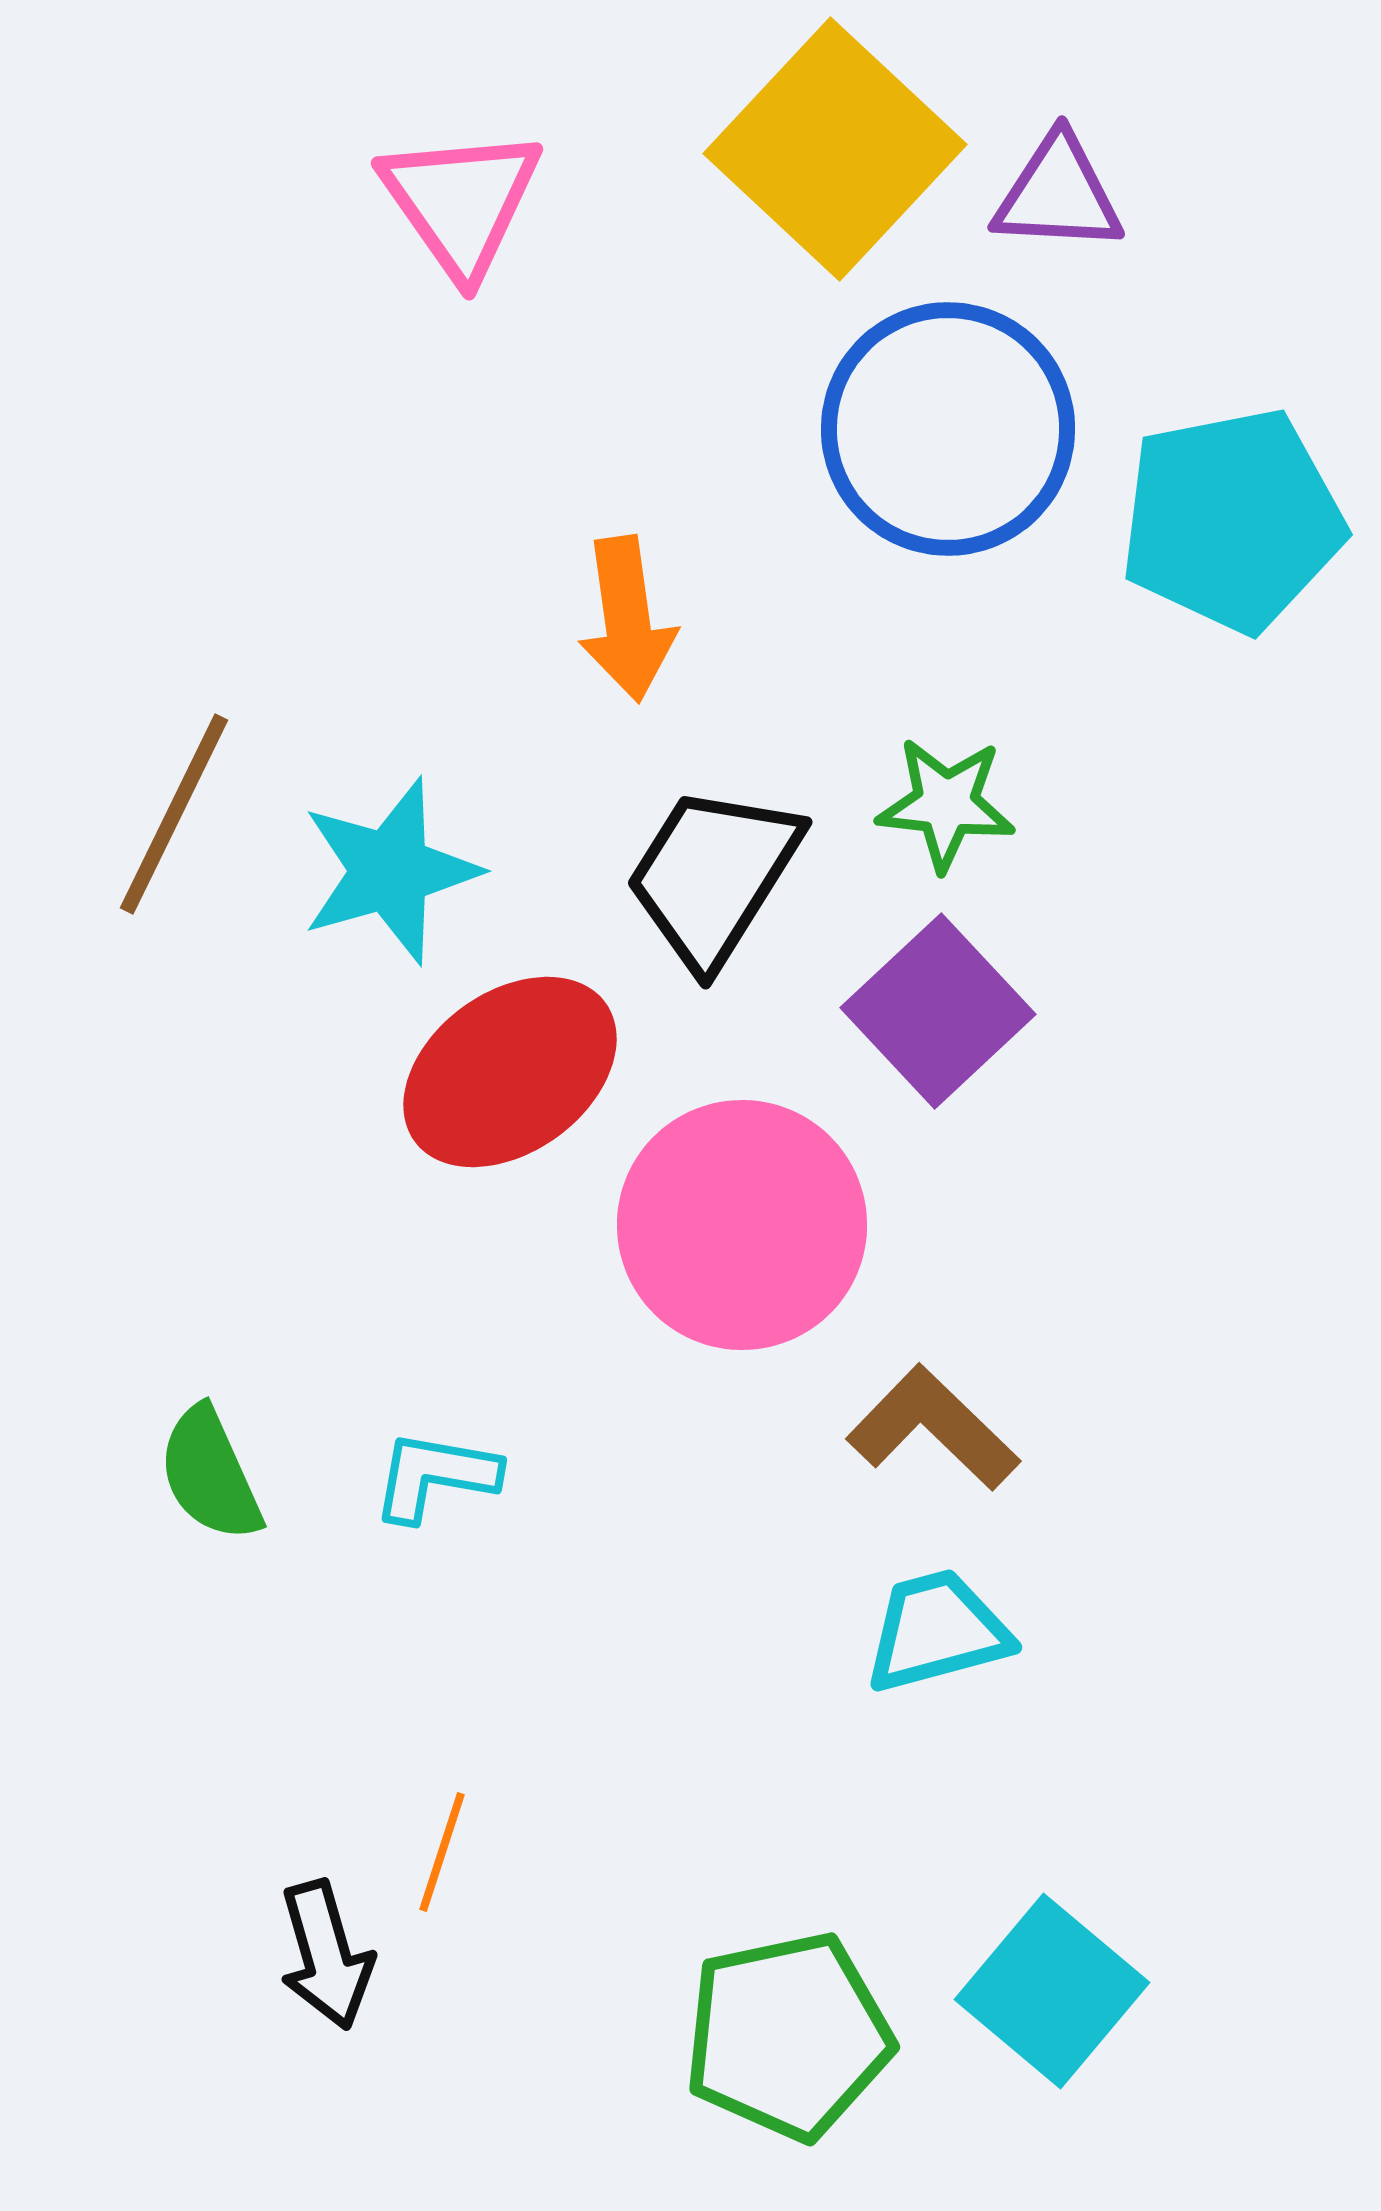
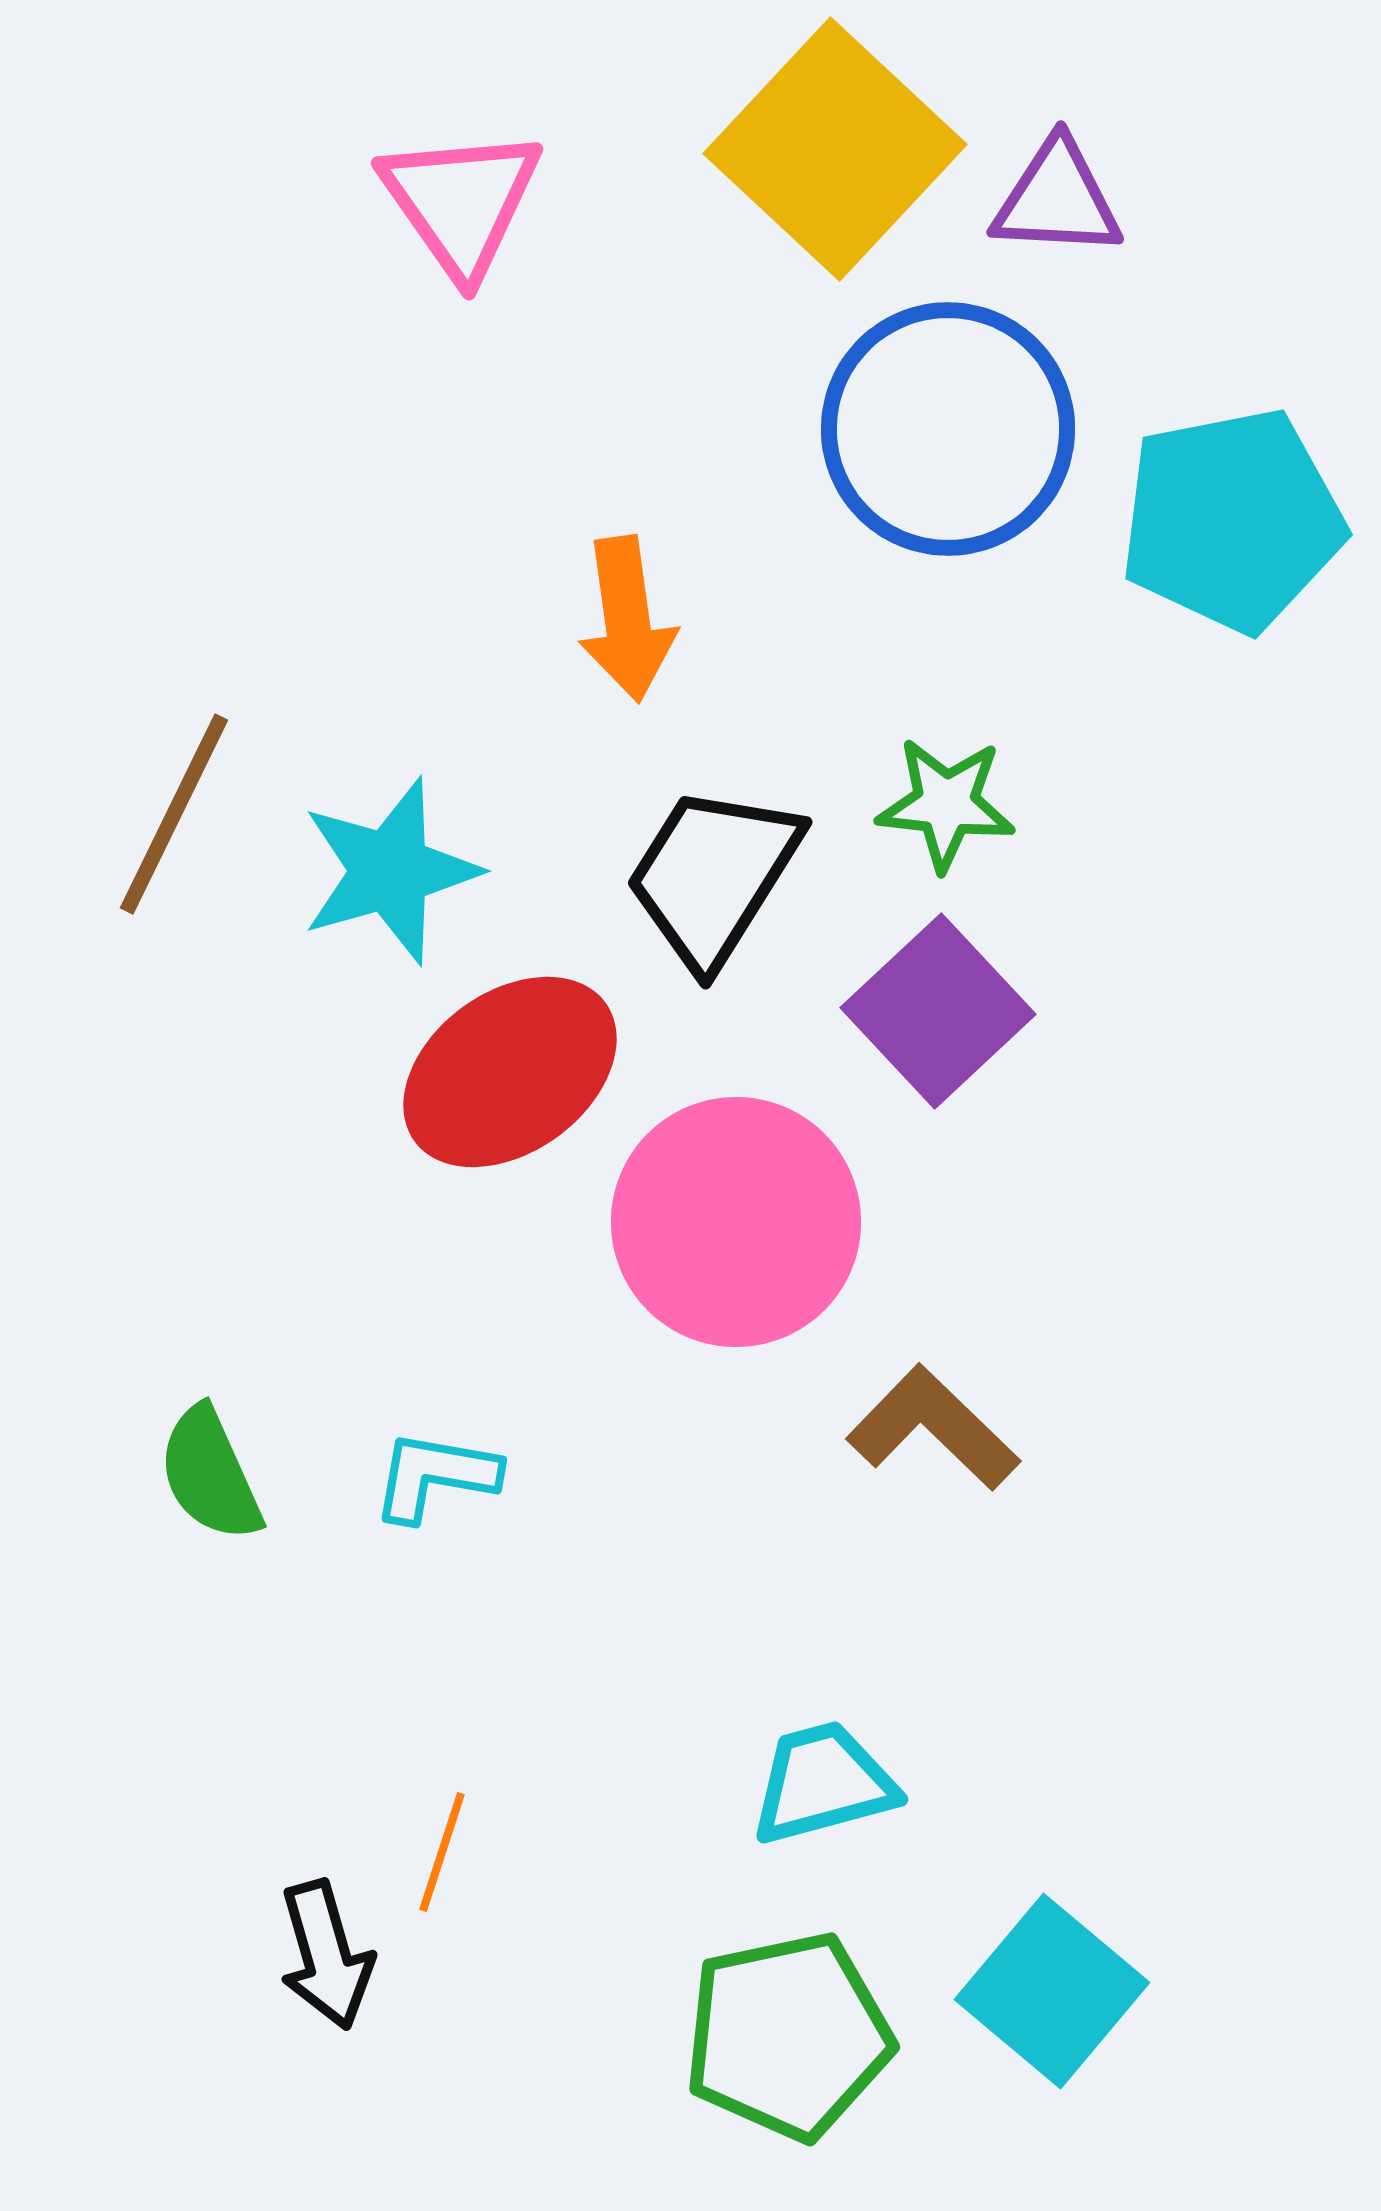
purple triangle: moved 1 px left, 5 px down
pink circle: moved 6 px left, 3 px up
cyan trapezoid: moved 114 px left, 152 px down
